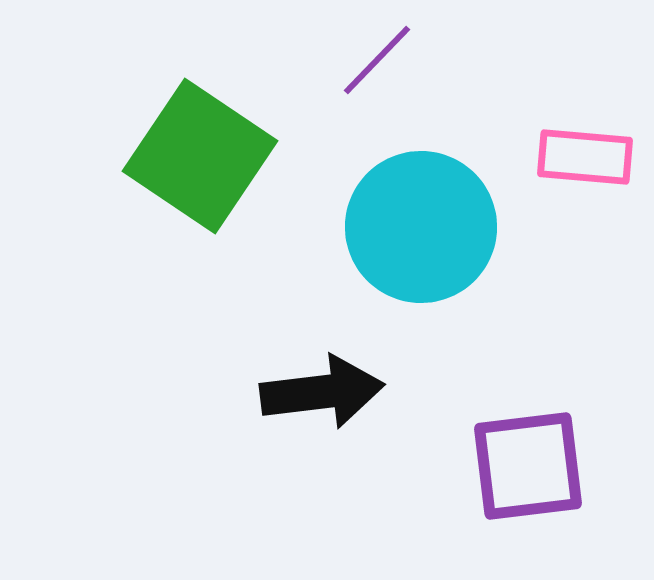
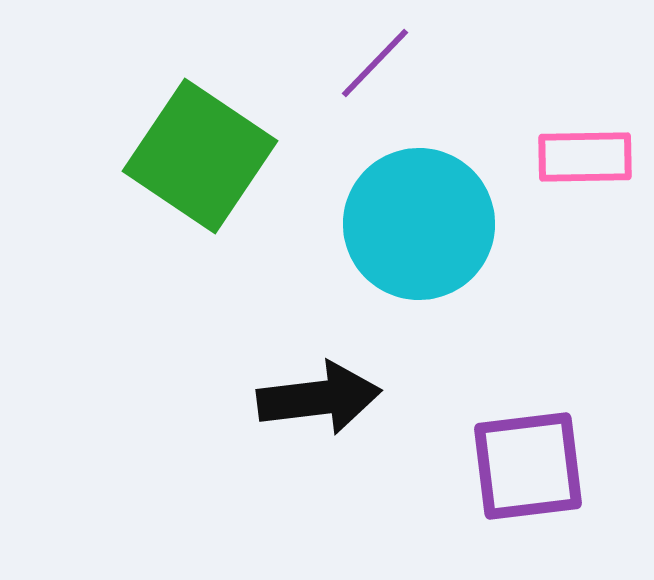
purple line: moved 2 px left, 3 px down
pink rectangle: rotated 6 degrees counterclockwise
cyan circle: moved 2 px left, 3 px up
black arrow: moved 3 px left, 6 px down
